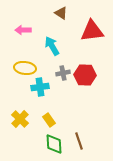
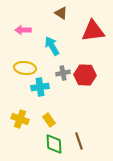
red triangle: moved 1 px right
yellow cross: rotated 24 degrees counterclockwise
